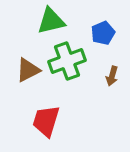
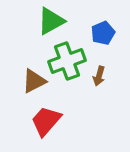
green triangle: rotated 16 degrees counterclockwise
brown triangle: moved 6 px right, 11 px down
brown arrow: moved 13 px left
red trapezoid: rotated 24 degrees clockwise
